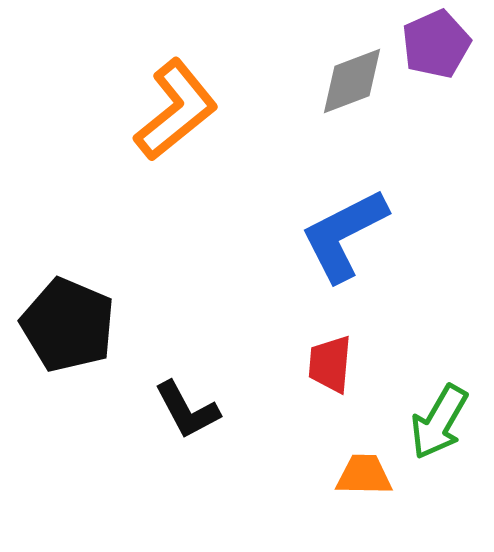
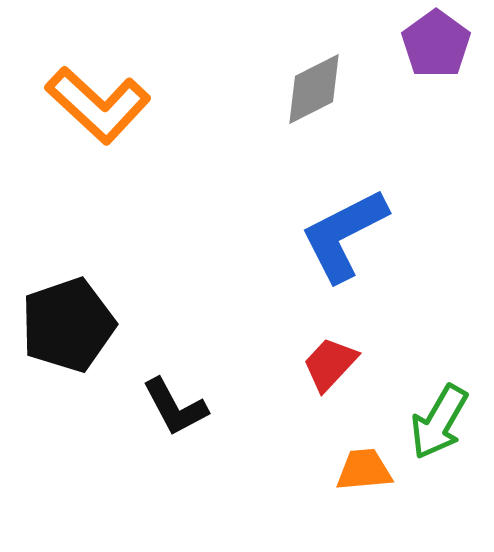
purple pentagon: rotated 12 degrees counterclockwise
gray diamond: moved 38 px left, 8 px down; rotated 6 degrees counterclockwise
orange L-shape: moved 78 px left, 5 px up; rotated 82 degrees clockwise
black pentagon: rotated 30 degrees clockwise
red trapezoid: rotated 38 degrees clockwise
black L-shape: moved 12 px left, 3 px up
orange trapezoid: moved 5 px up; rotated 6 degrees counterclockwise
